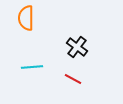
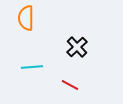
black cross: rotated 10 degrees clockwise
red line: moved 3 px left, 6 px down
